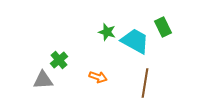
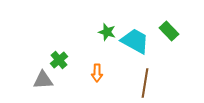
green rectangle: moved 6 px right, 4 px down; rotated 18 degrees counterclockwise
orange arrow: moved 1 px left, 4 px up; rotated 72 degrees clockwise
